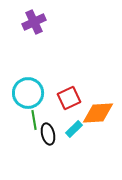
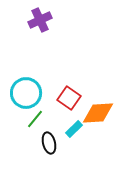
purple cross: moved 6 px right, 2 px up
cyan circle: moved 2 px left
red square: rotated 30 degrees counterclockwise
green line: moved 1 px right, 1 px up; rotated 48 degrees clockwise
black ellipse: moved 1 px right, 9 px down
